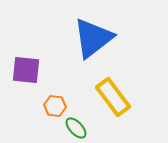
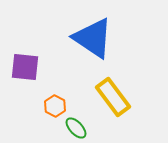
blue triangle: rotated 48 degrees counterclockwise
purple square: moved 1 px left, 3 px up
orange hexagon: rotated 20 degrees clockwise
